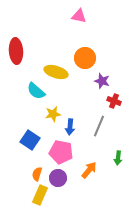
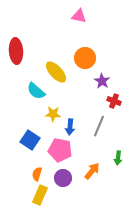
yellow ellipse: rotated 30 degrees clockwise
purple star: rotated 14 degrees clockwise
yellow star: rotated 14 degrees clockwise
pink pentagon: moved 1 px left, 2 px up
orange arrow: moved 3 px right, 1 px down
purple circle: moved 5 px right
